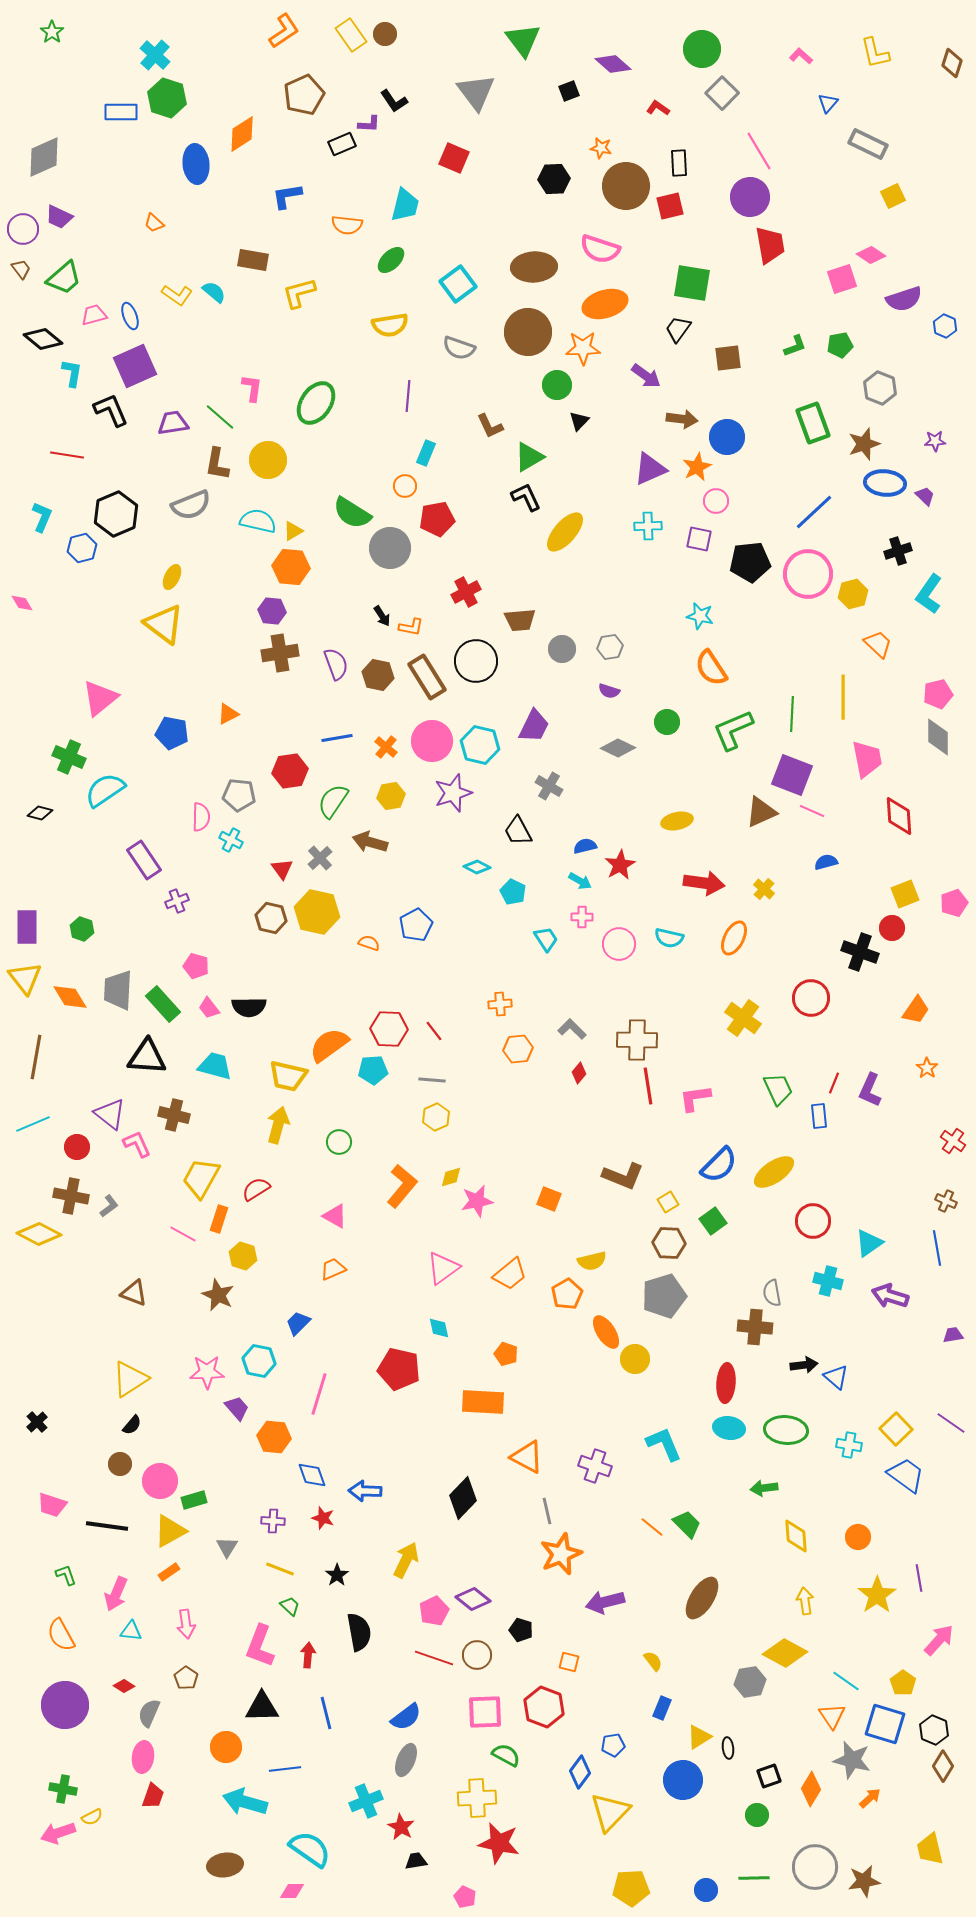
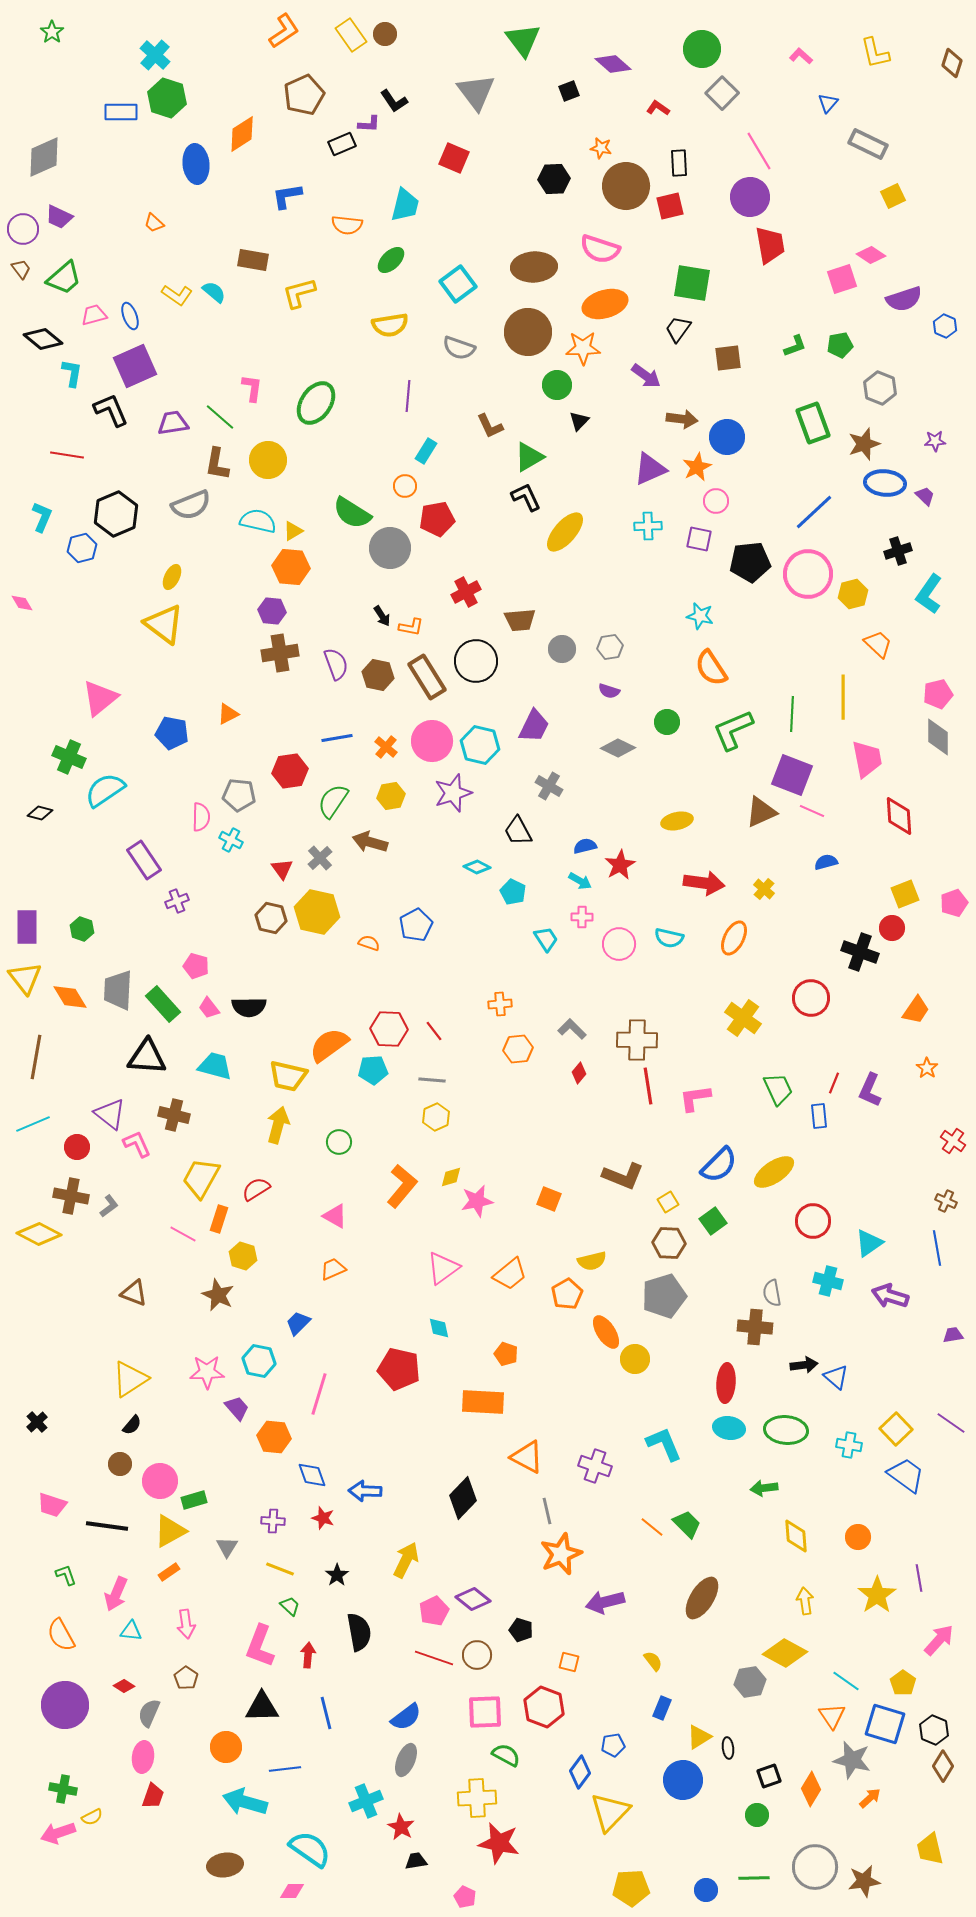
cyan rectangle at (426, 453): moved 2 px up; rotated 10 degrees clockwise
